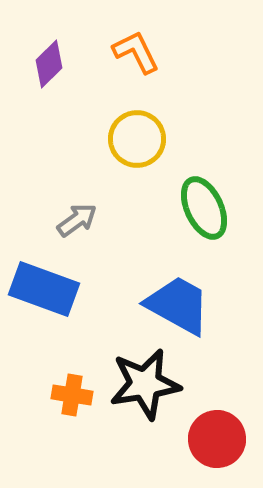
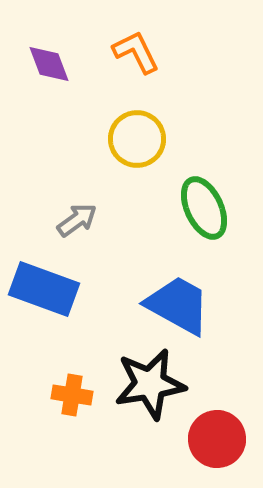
purple diamond: rotated 66 degrees counterclockwise
black star: moved 5 px right
